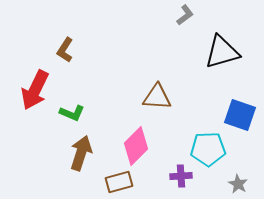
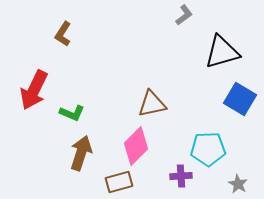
gray L-shape: moved 1 px left
brown L-shape: moved 2 px left, 16 px up
red arrow: moved 1 px left
brown triangle: moved 5 px left, 7 px down; rotated 16 degrees counterclockwise
blue square: moved 16 px up; rotated 12 degrees clockwise
